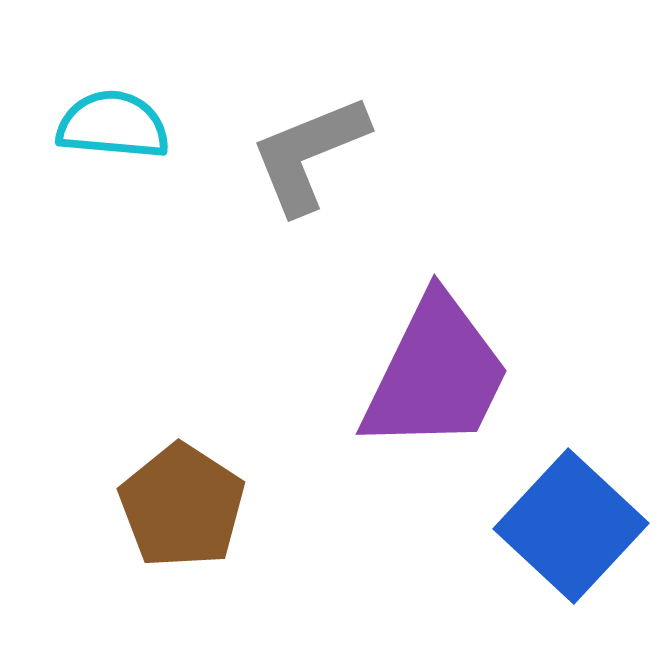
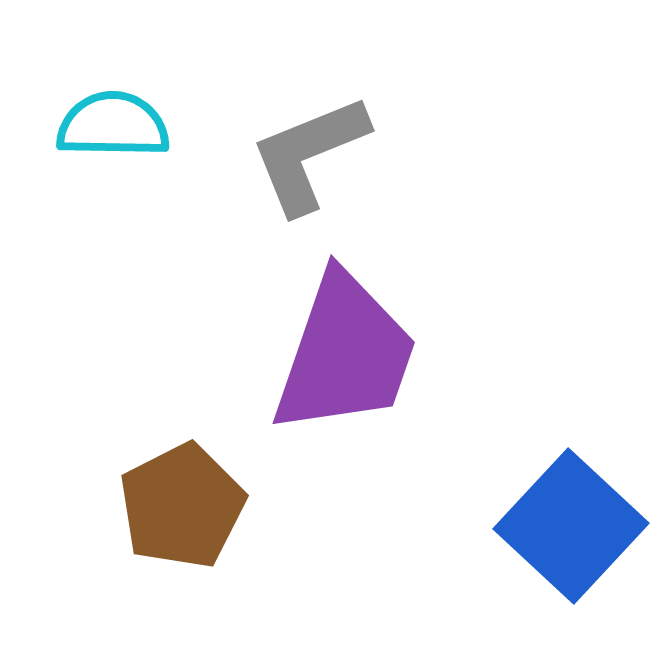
cyan semicircle: rotated 4 degrees counterclockwise
purple trapezoid: moved 91 px left, 20 px up; rotated 7 degrees counterclockwise
brown pentagon: rotated 12 degrees clockwise
